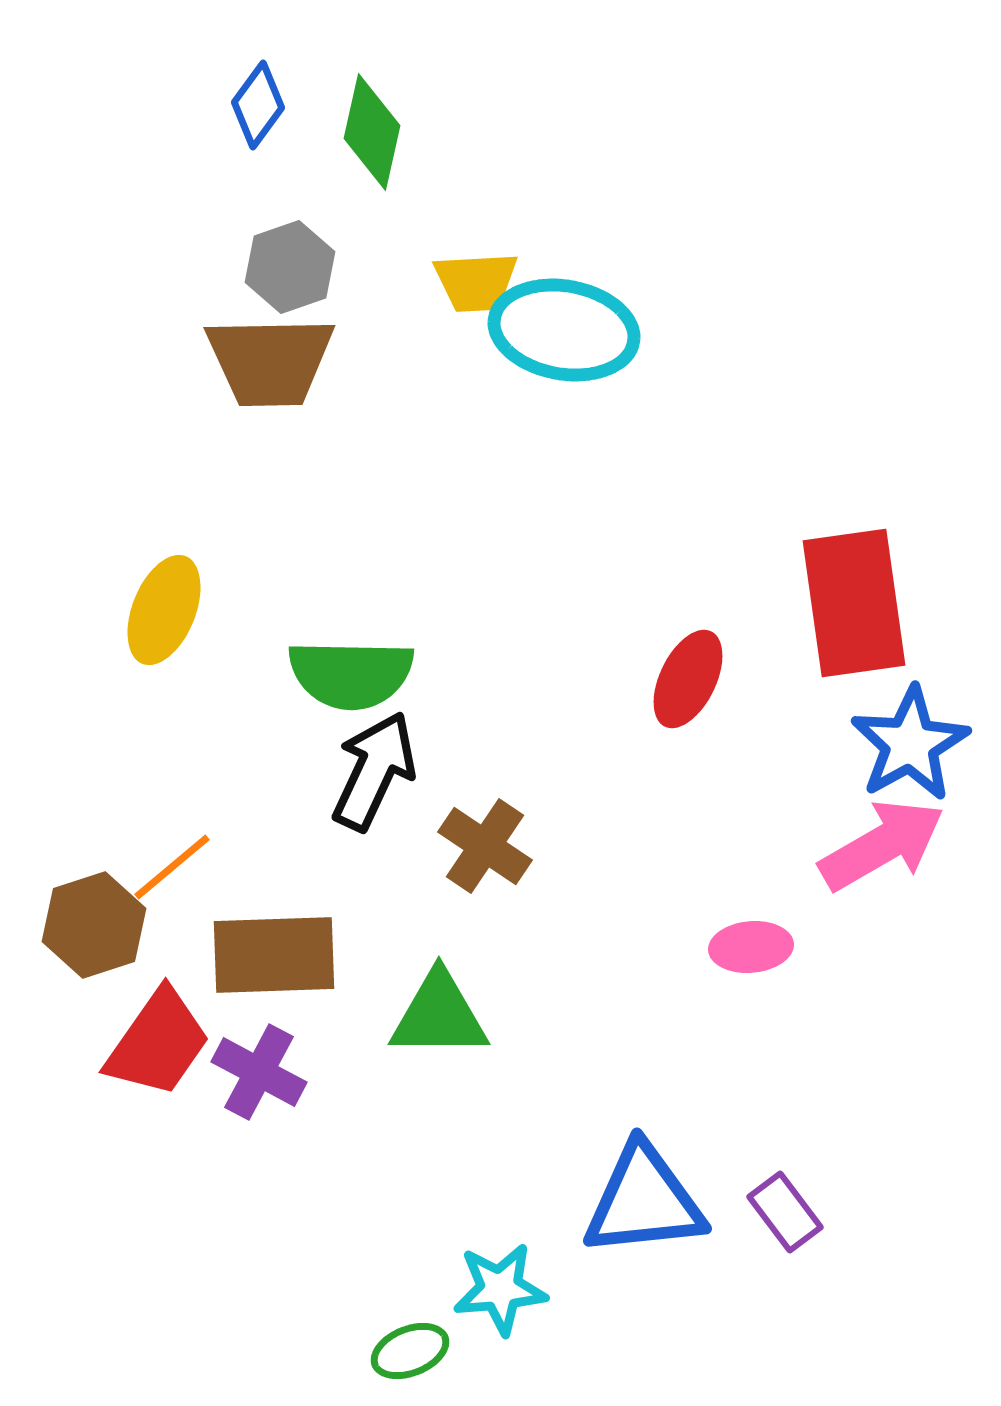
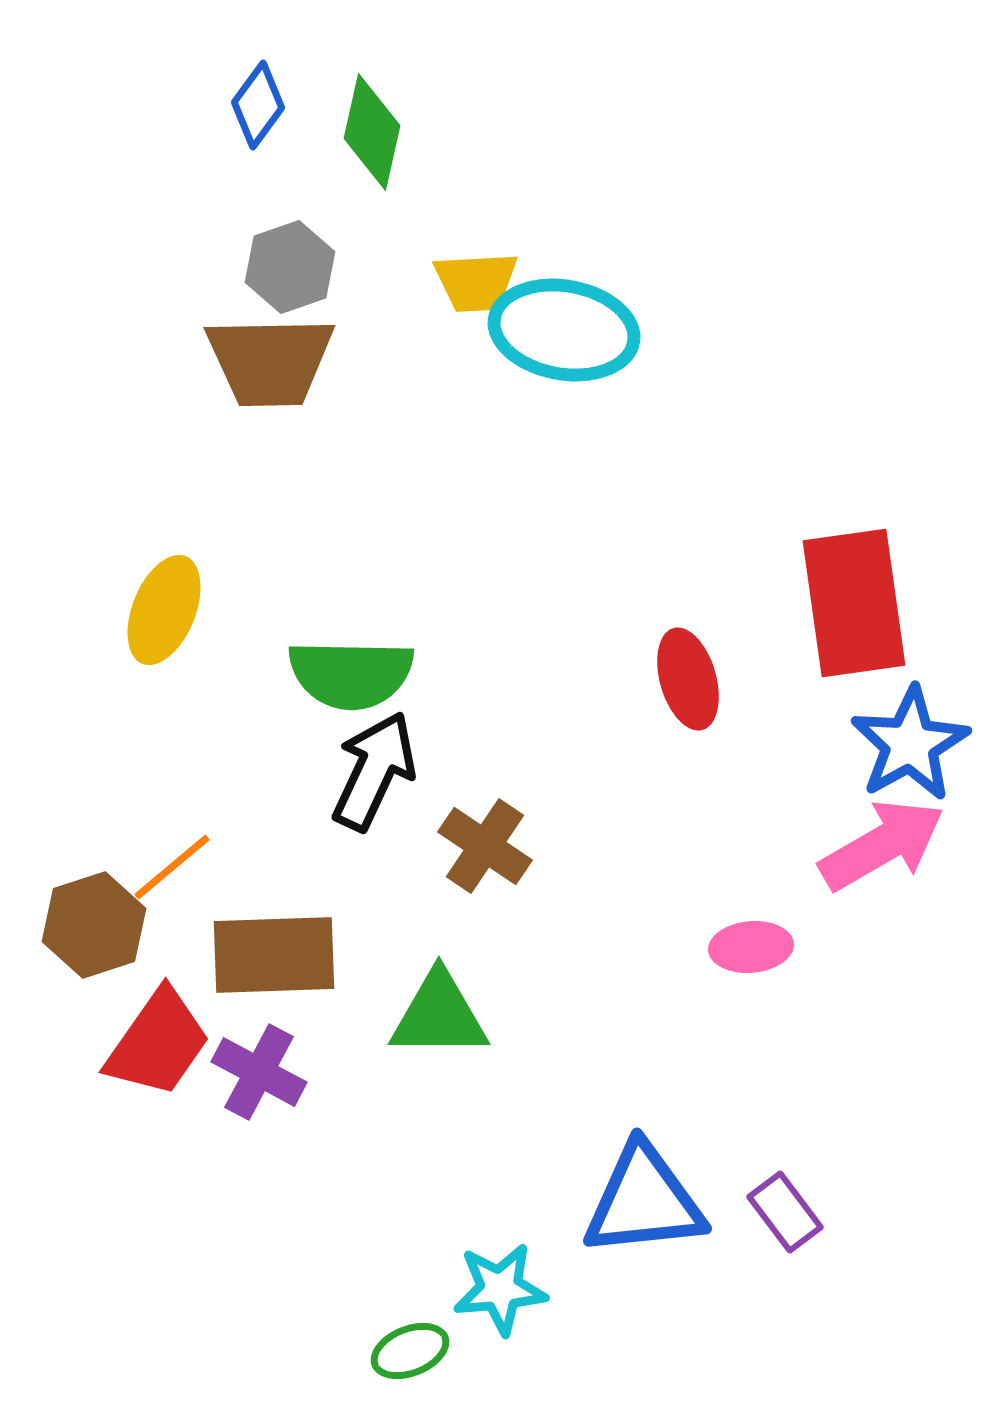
red ellipse: rotated 42 degrees counterclockwise
